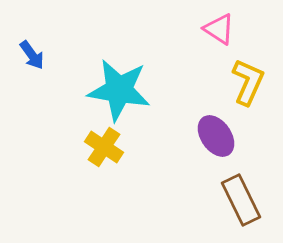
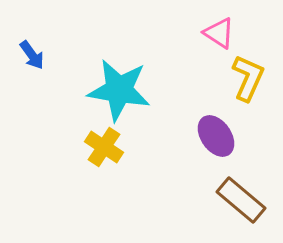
pink triangle: moved 4 px down
yellow L-shape: moved 4 px up
brown rectangle: rotated 24 degrees counterclockwise
